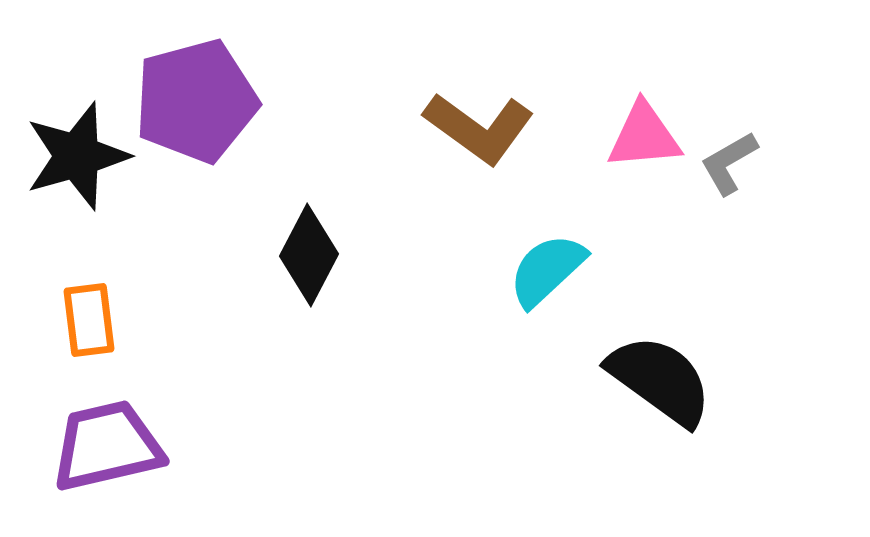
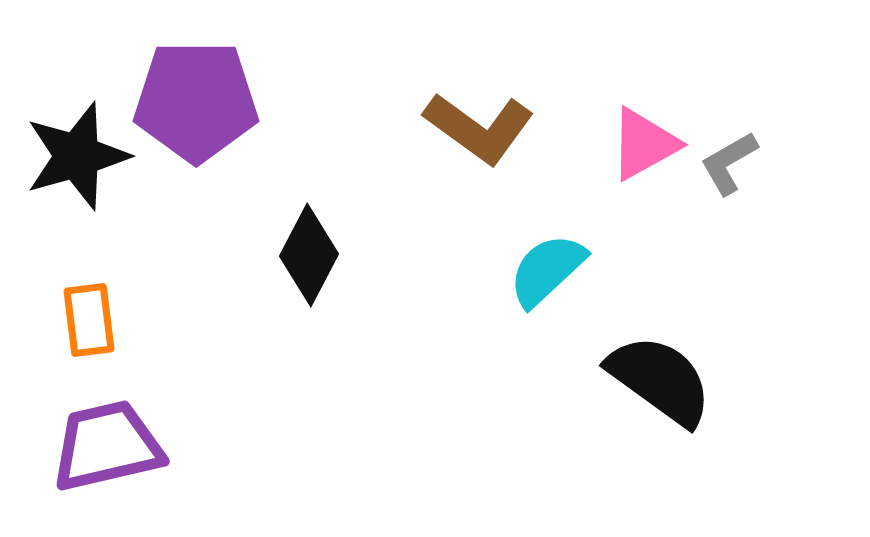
purple pentagon: rotated 15 degrees clockwise
pink triangle: moved 8 px down; rotated 24 degrees counterclockwise
